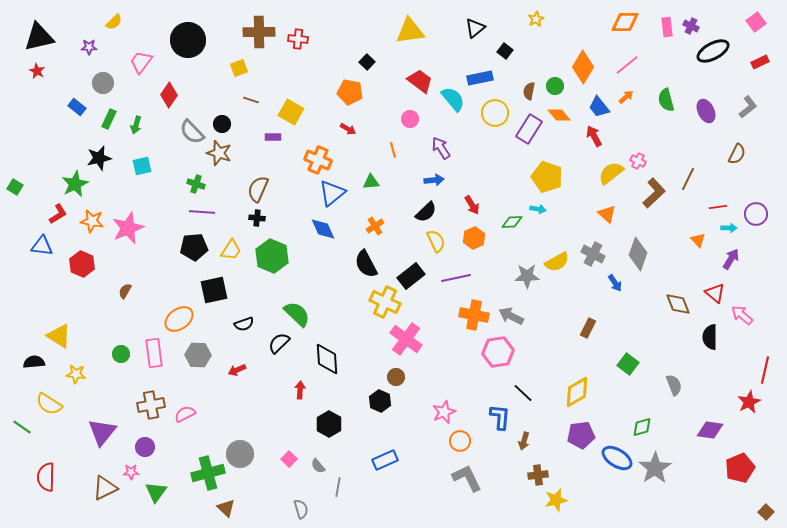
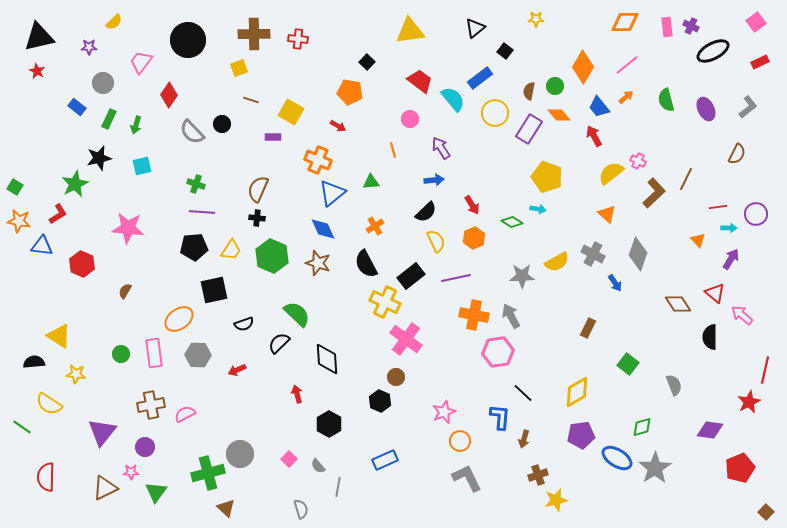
yellow star at (536, 19): rotated 28 degrees clockwise
brown cross at (259, 32): moved 5 px left, 2 px down
blue rectangle at (480, 78): rotated 25 degrees counterclockwise
purple ellipse at (706, 111): moved 2 px up
red arrow at (348, 129): moved 10 px left, 3 px up
brown star at (219, 153): moved 99 px right, 110 px down
brown line at (688, 179): moved 2 px left
orange star at (92, 221): moved 73 px left
green diamond at (512, 222): rotated 35 degrees clockwise
pink star at (128, 228): rotated 28 degrees clockwise
gray star at (527, 276): moved 5 px left
brown diamond at (678, 304): rotated 12 degrees counterclockwise
gray arrow at (511, 316): rotated 35 degrees clockwise
red arrow at (300, 390): moved 3 px left, 4 px down; rotated 18 degrees counterclockwise
brown arrow at (524, 441): moved 2 px up
brown cross at (538, 475): rotated 12 degrees counterclockwise
